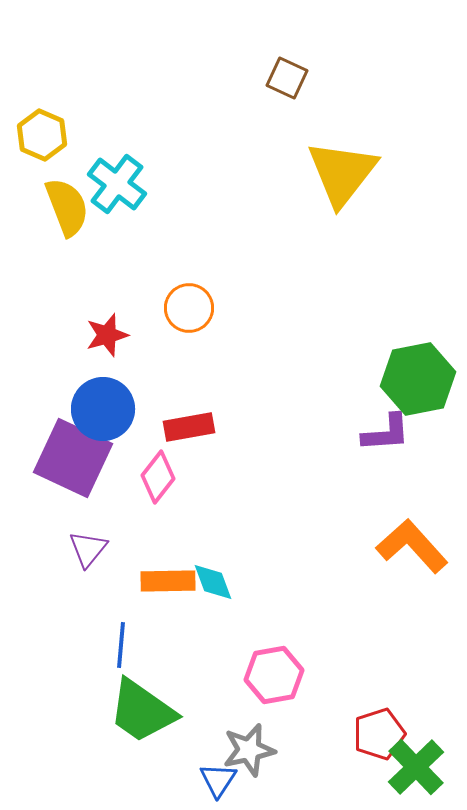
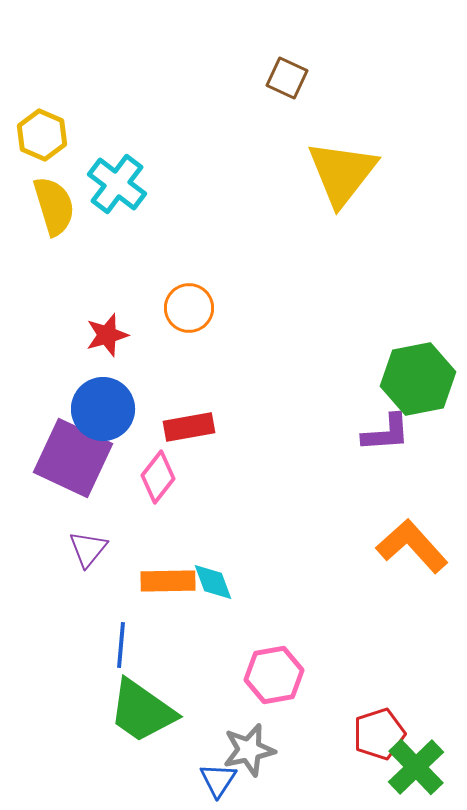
yellow semicircle: moved 13 px left, 1 px up; rotated 4 degrees clockwise
